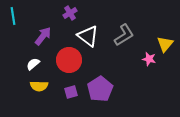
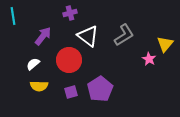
purple cross: rotated 16 degrees clockwise
pink star: rotated 16 degrees clockwise
